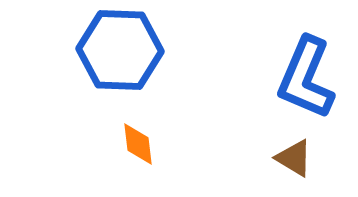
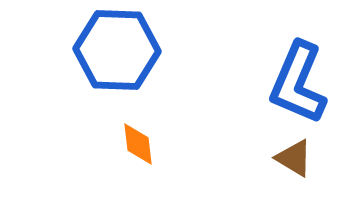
blue hexagon: moved 3 px left
blue L-shape: moved 8 px left, 5 px down
